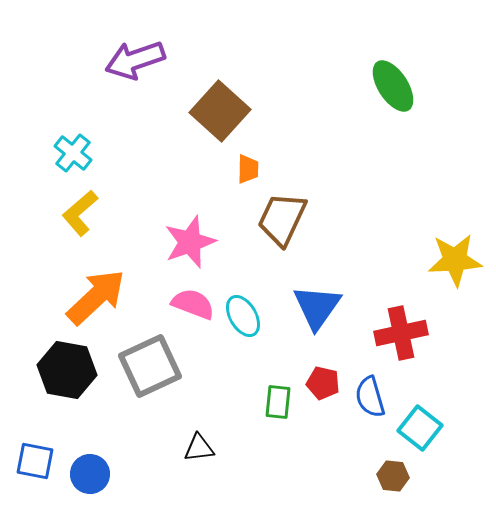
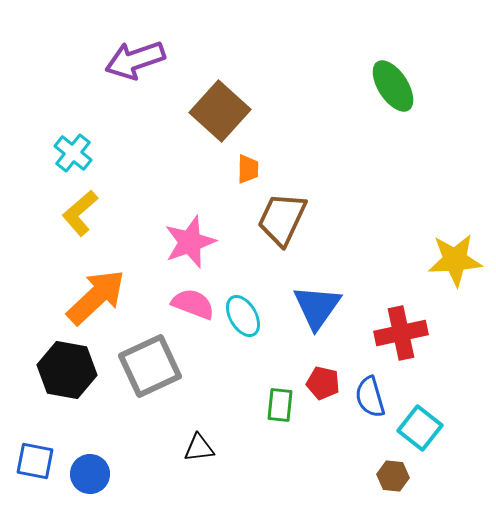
green rectangle: moved 2 px right, 3 px down
